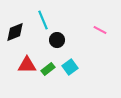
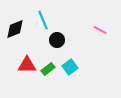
black diamond: moved 3 px up
